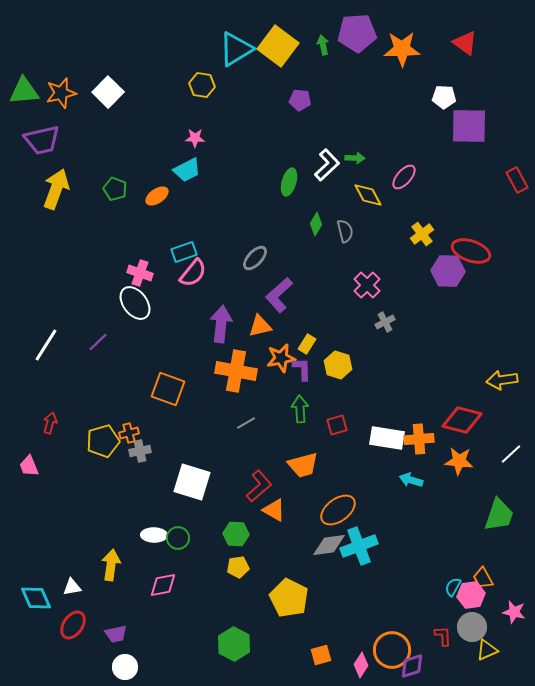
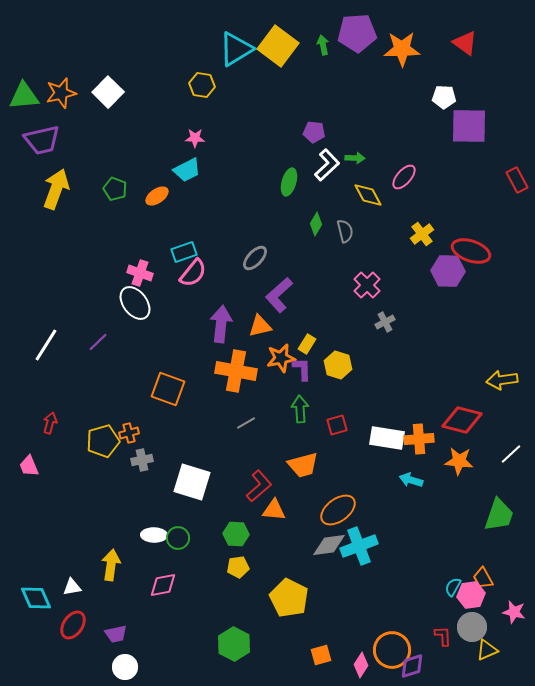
green triangle at (24, 91): moved 5 px down
purple pentagon at (300, 100): moved 14 px right, 32 px down
gray cross at (140, 451): moved 2 px right, 9 px down
orange triangle at (274, 510): rotated 25 degrees counterclockwise
